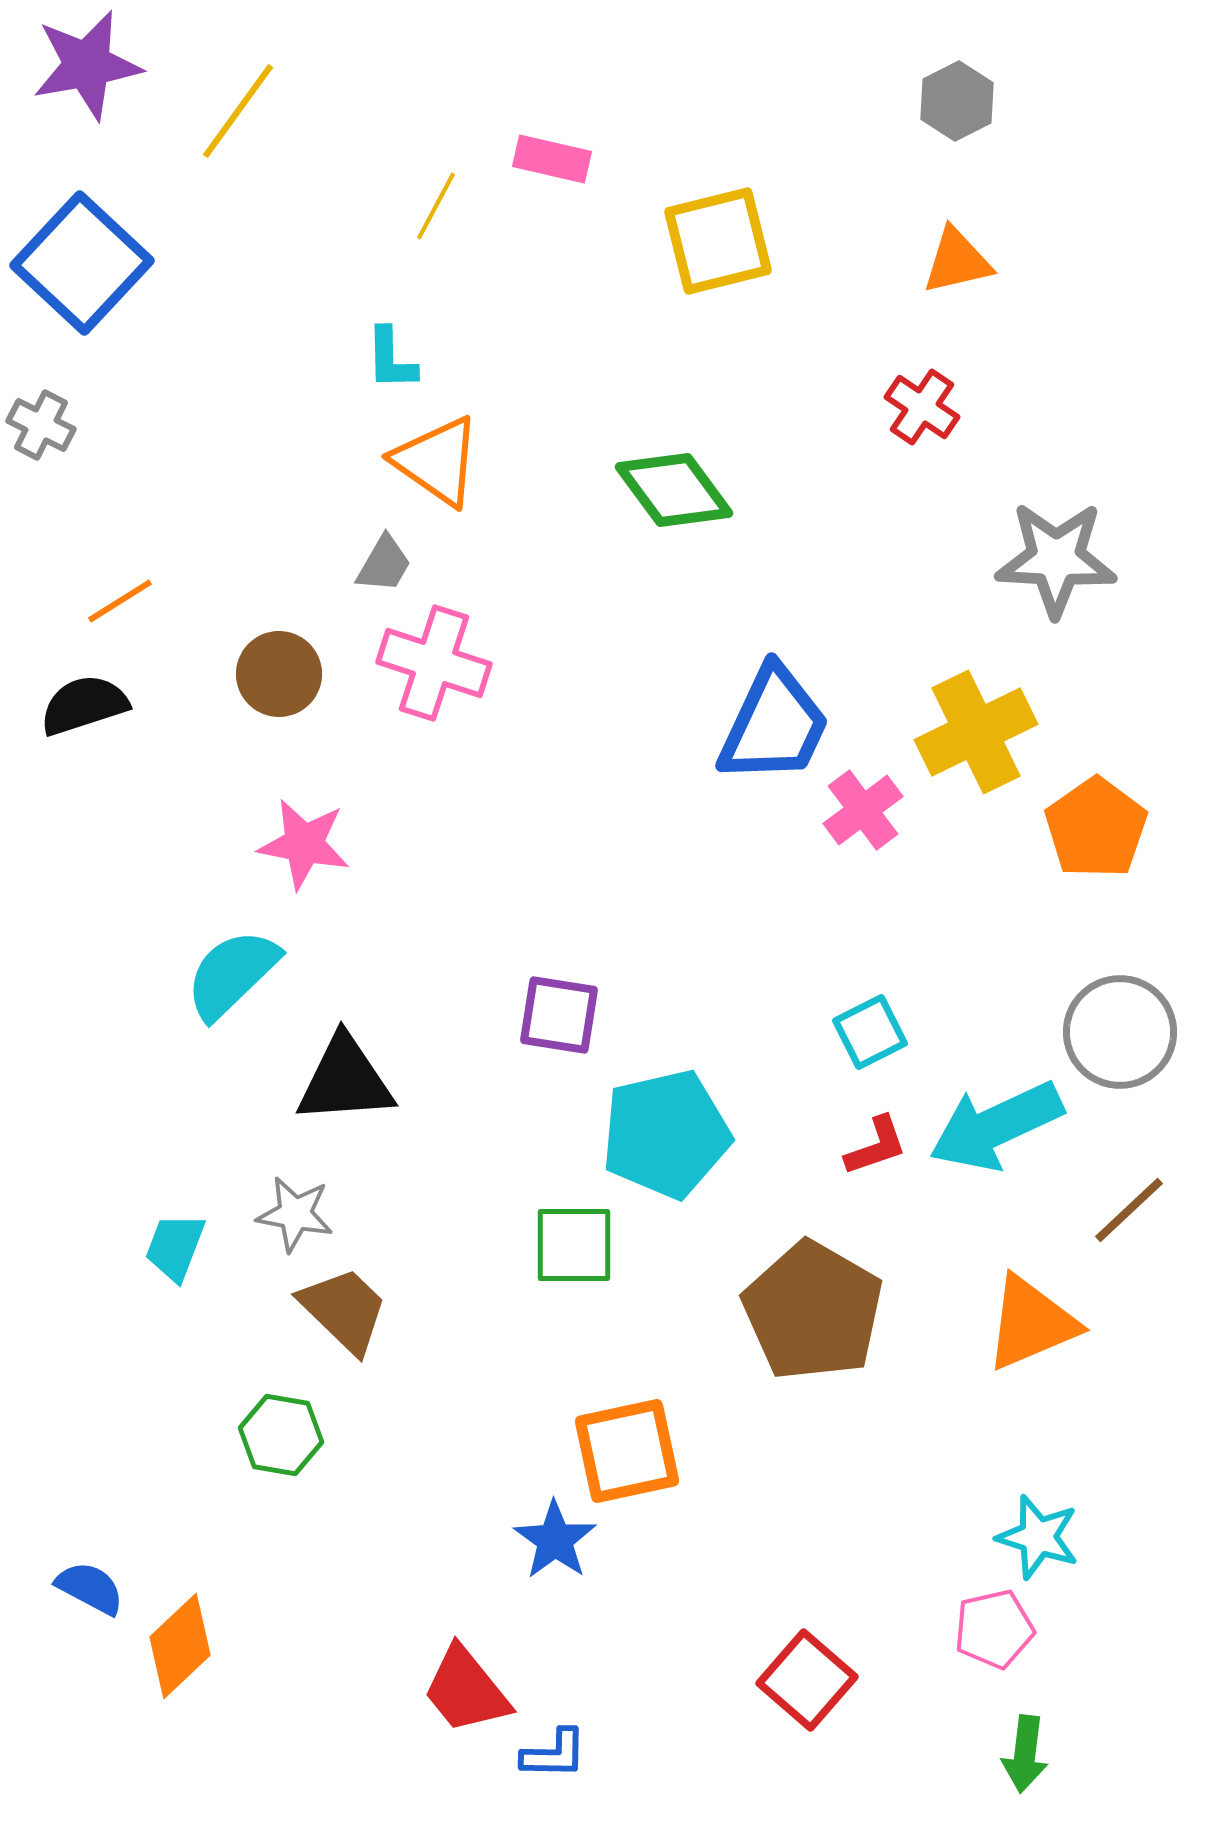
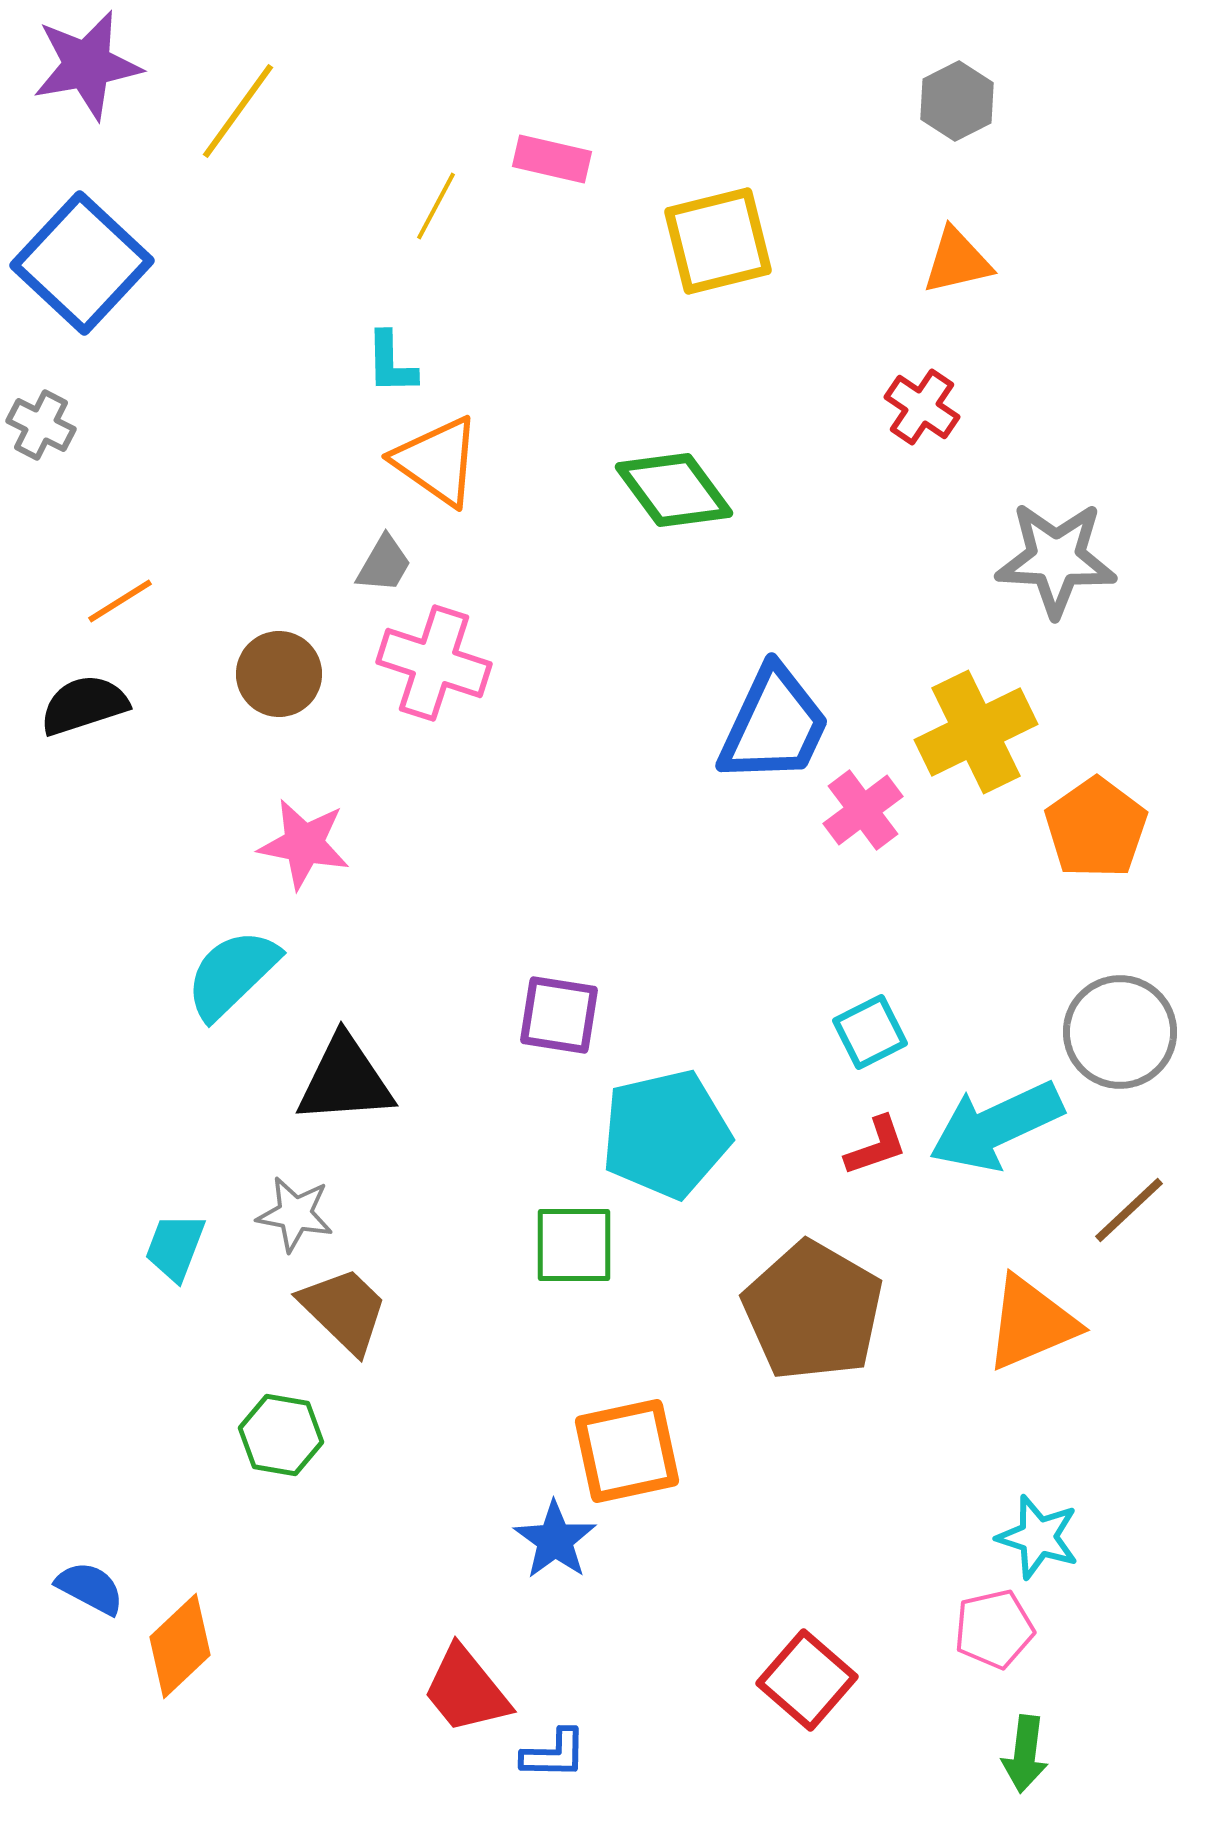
cyan L-shape at (391, 359): moved 4 px down
